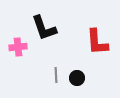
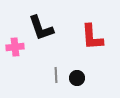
black L-shape: moved 3 px left
red L-shape: moved 5 px left, 5 px up
pink cross: moved 3 px left
